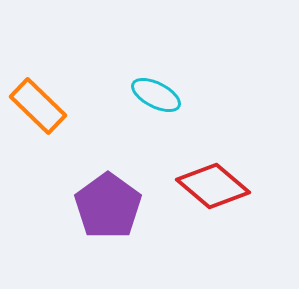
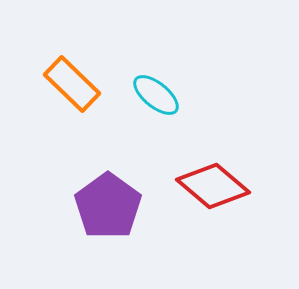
cyan ellipse: rotated 12 degrees clockwise
orange rectangle: moved 34 px right, 22 px up
